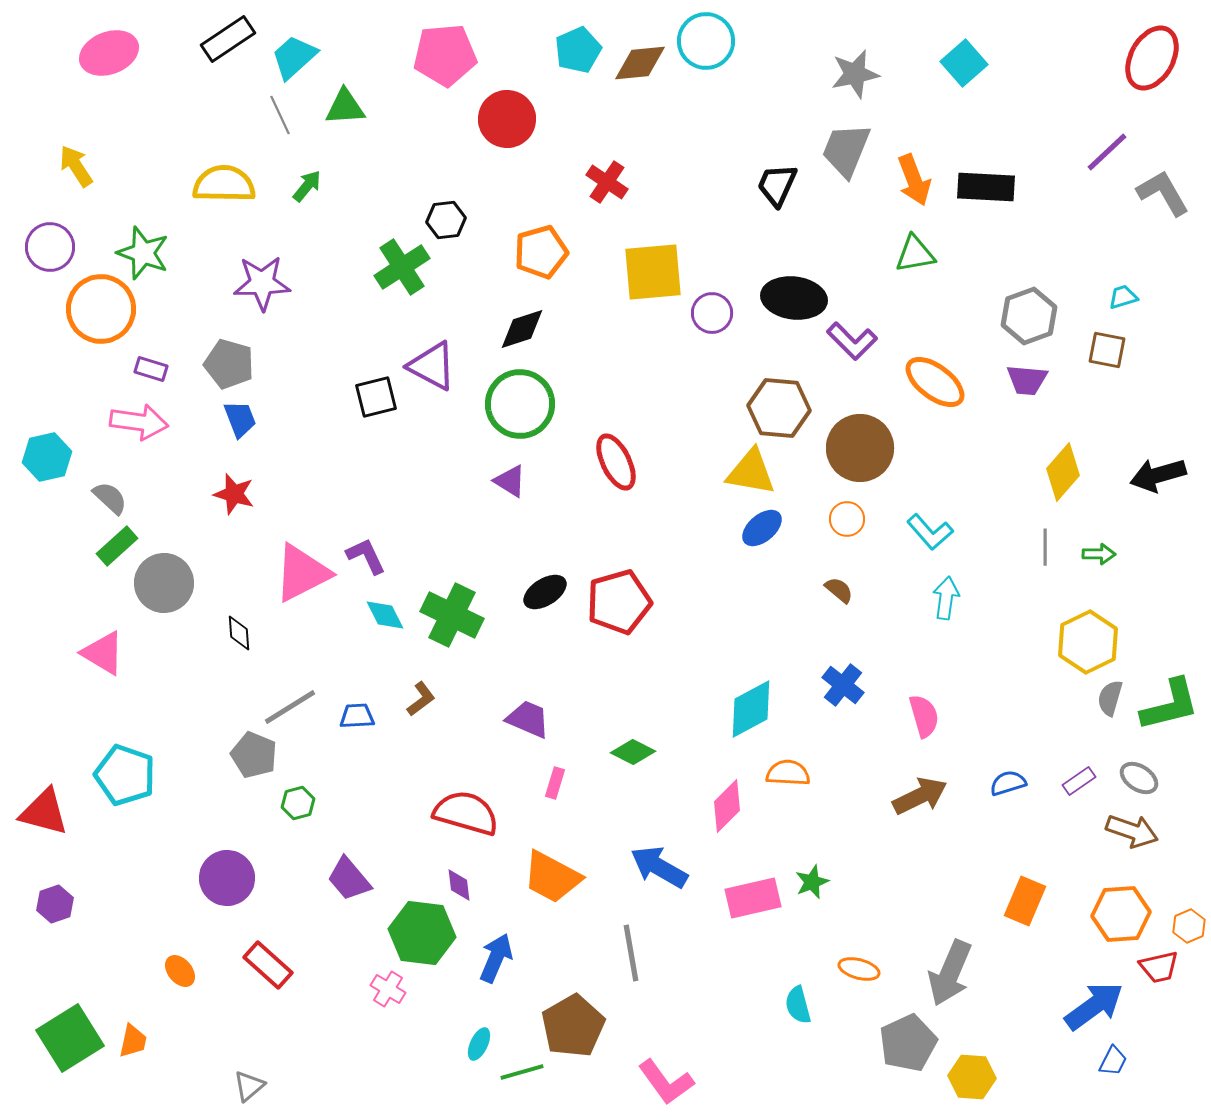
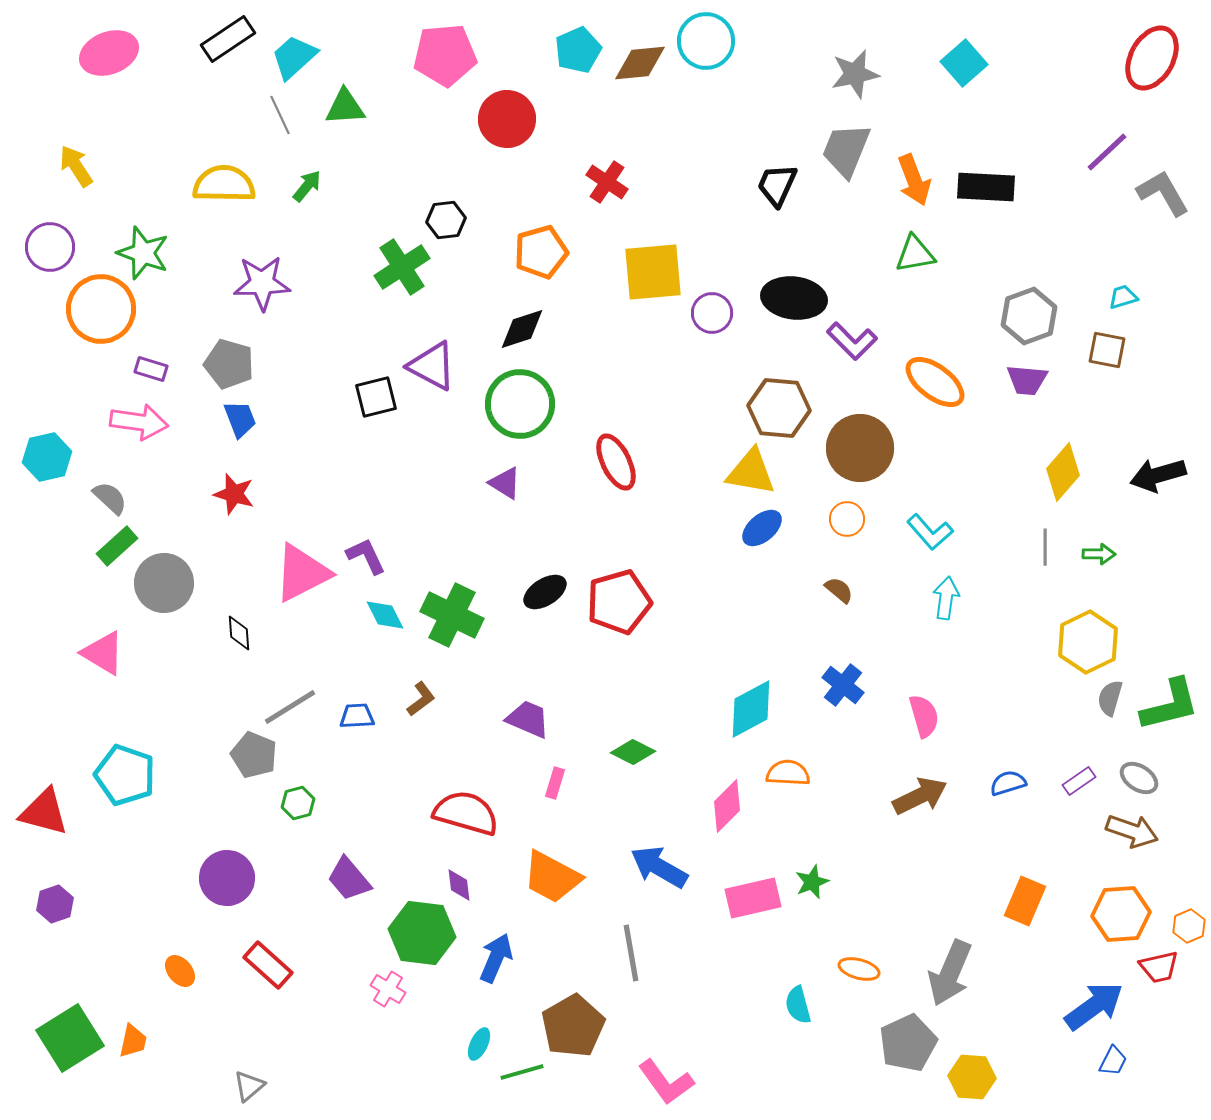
purple triangle at (510, 481): moved 5 px left, 2 px down
